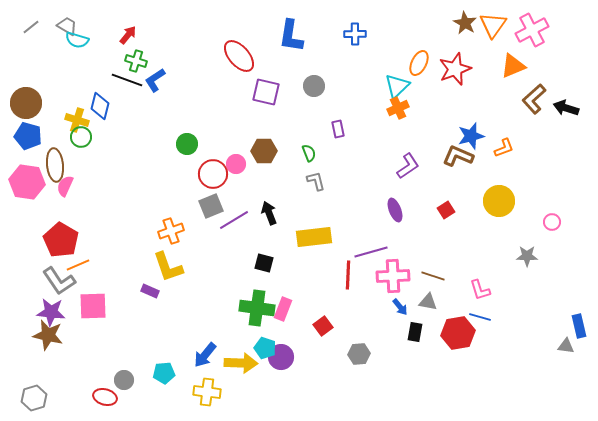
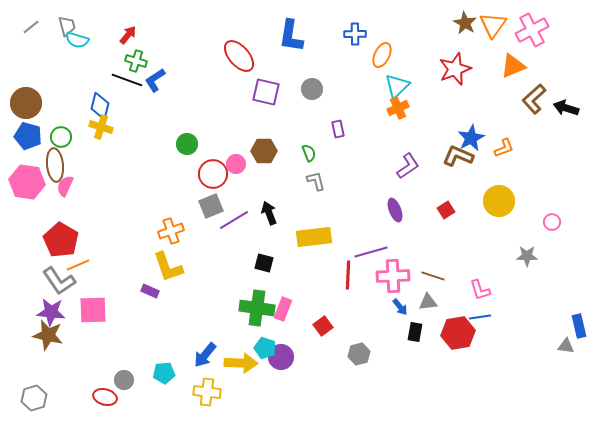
gray trapezoid at (67, 26): rotated 45 degrees clockwise
orange ellipse at (419, 63): moved 37 px left, 8 px up
gray circle at (314, 86): moved 2 px left, 3 px down
yellow cross at (77, 120): moved 24 px right, 7 px down
blue star at (471, 136): moved 2 px down; rotated 12 degrees counterclockwise
green circle at (81, 137): moved 20 px left
gray triangle at (428, 302): rotated 18 degrees counterclockwise
pink square at (93, 306): moved 4 px down
blue line at (480, 317): rotated 25 degrees counterclockwise
gray hexagon at (359, 354): rotated 10 degrees counterclockwise
